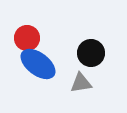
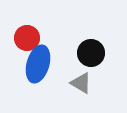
blue ellipse: rotated 69 degrees clockwise
gray triangle: rotated 40 degrees clockwise
